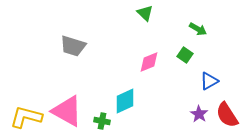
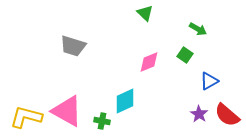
red semicircle: rotated 16 degrees counterclockwise
